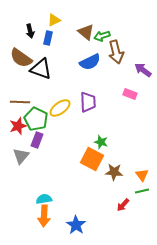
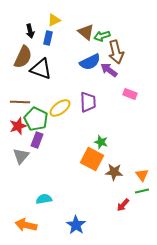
brown semicircle: moved 2 px right, 1 px up; rotated 100 degrees counterclockwise
purple arrow: moved 34 px left
orange arrow: moved 18 px left, 9 px down; rotated 100 degrees clockwise
